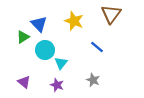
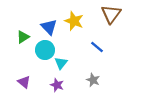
blue triangle: moved 10 px right, 3 px down
